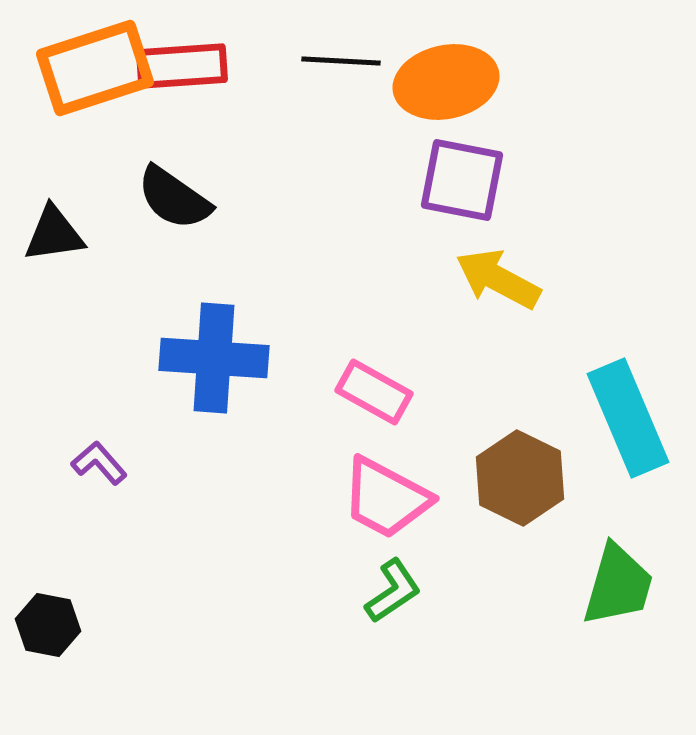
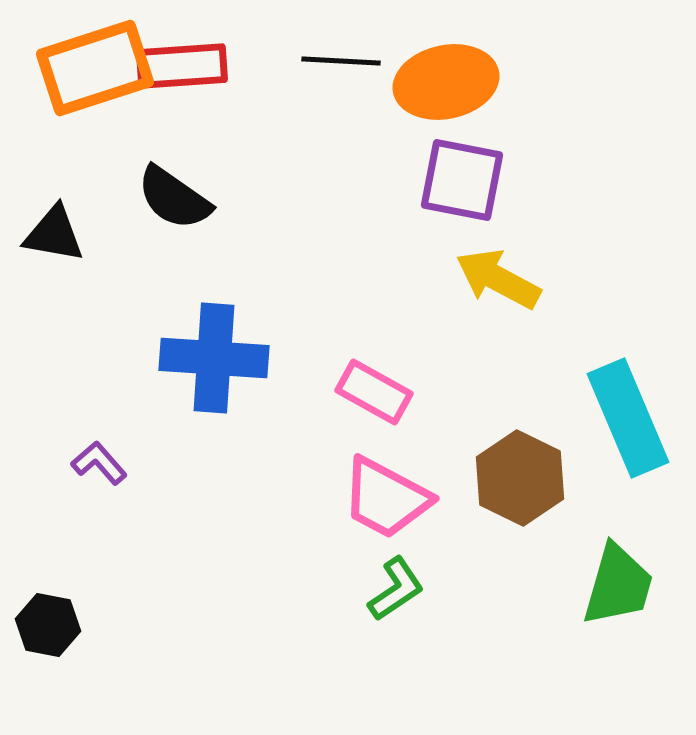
black triangle: rotated 18 degrees clockwise
green L-shape: moved 3 px right, 2 px up
